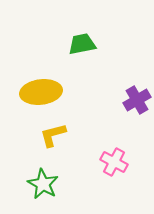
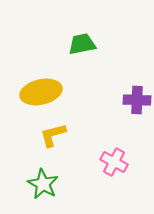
yellow ellipse: rotated 6 degrees counterclockwise
purple cross: rotated 32 degrees clockwise
